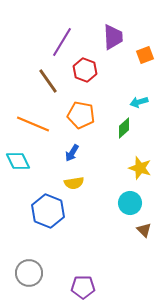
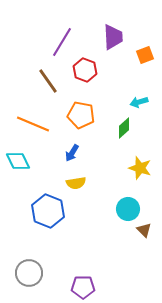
yellow semicircle: moved 2 px right
cyan circle: moved 2 px left, 6 px down
